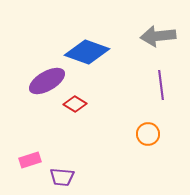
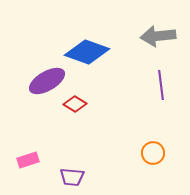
orange circle: moved 5 px right, 19 px down
pink rectangle: moved 2 px left
purple trapezoid: moved 10 px right
